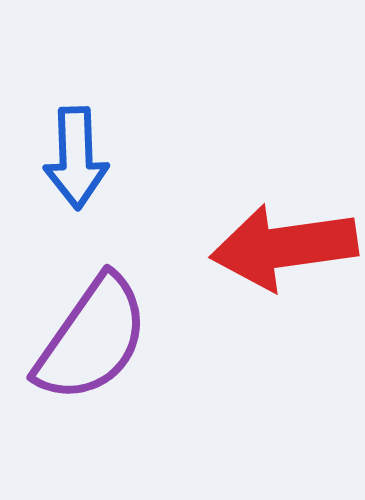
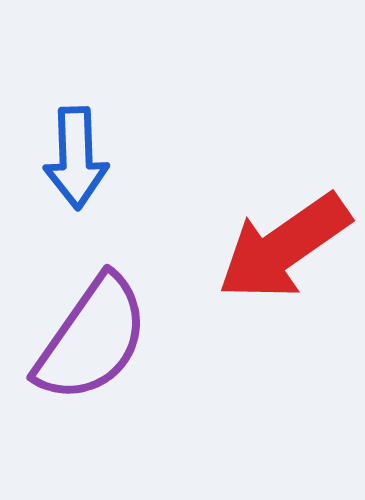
red arrow: rotated 27 degrees counterclockwise
